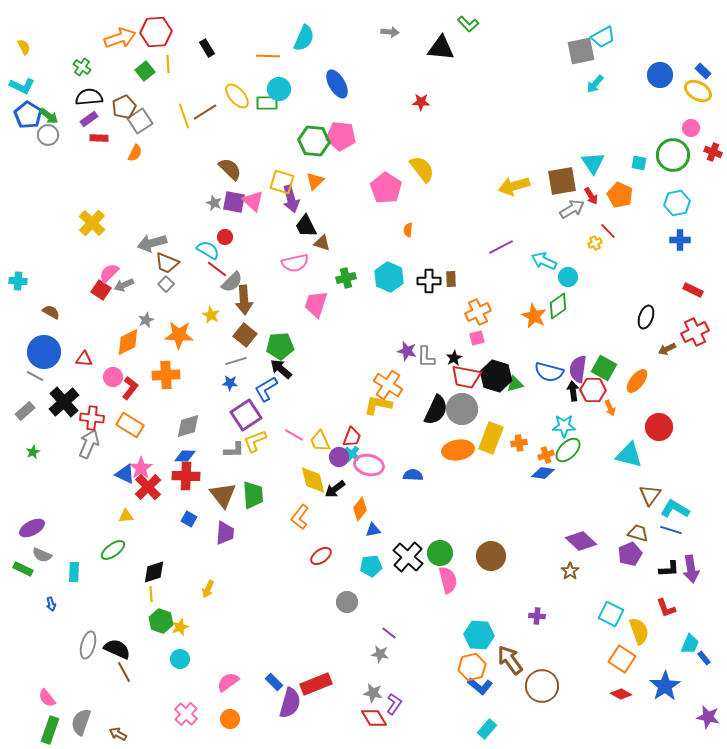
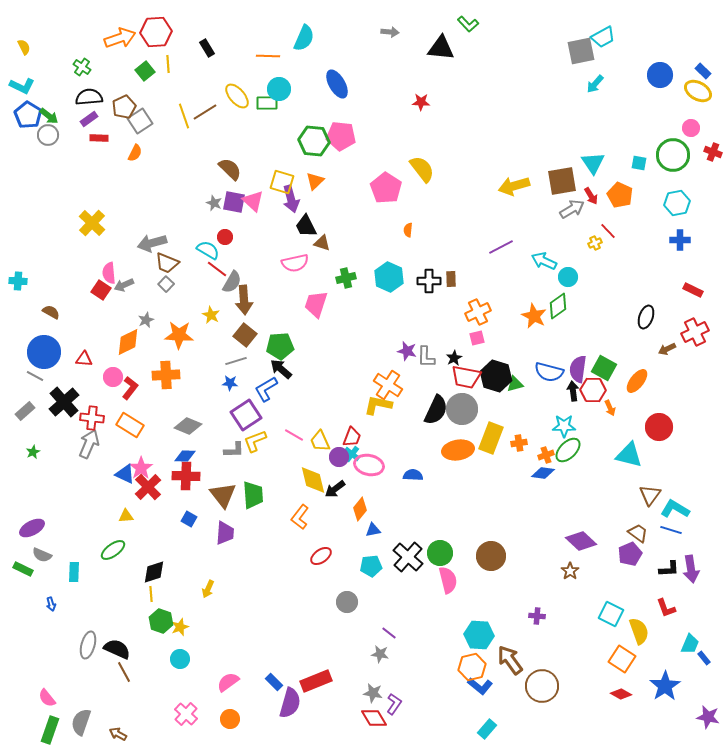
pink semicircle at (109, 273): rotated 50 degrees counterclockwise
gray semicircle at (232, 282): rotated 15 degrees counterclockwise
gray diamond at (188, 426): rotated 40 degrees clockwise
brown trapezoid at (638, 533): rotated 20 degrees clockwise
red rectangle at (316, 684): moved 3 px up
